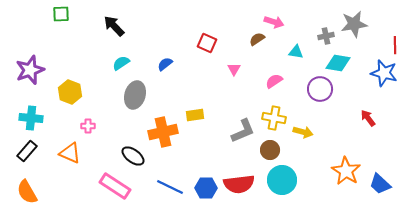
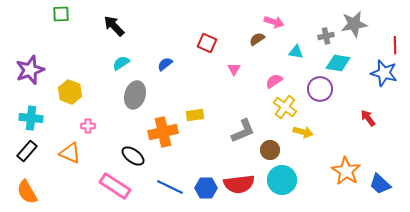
yellow cross: moved 11 px right, 11 px up; rotated 25 degrees clockwise
